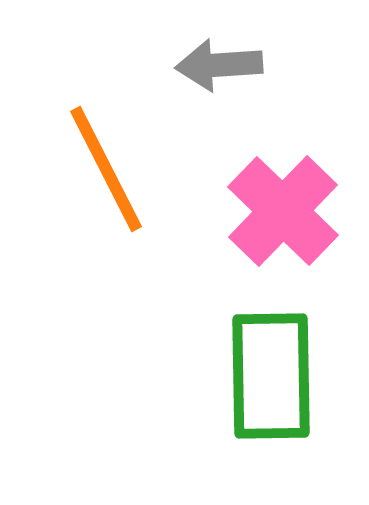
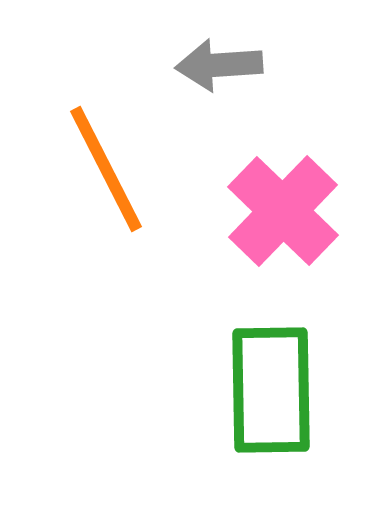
green rectangle: moved 14 px down
